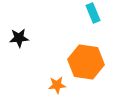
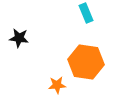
cyan rectangle: moved 7 px left
black star: rotated 12 degrees clockwise
